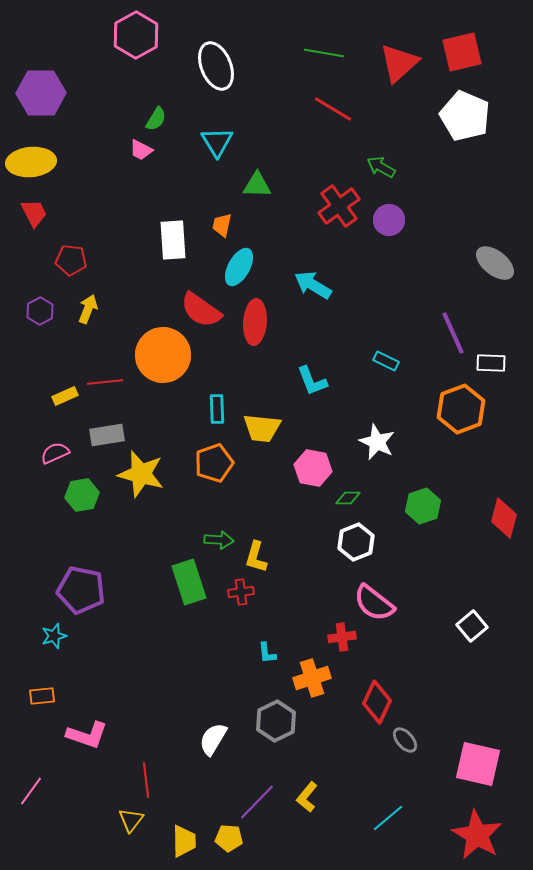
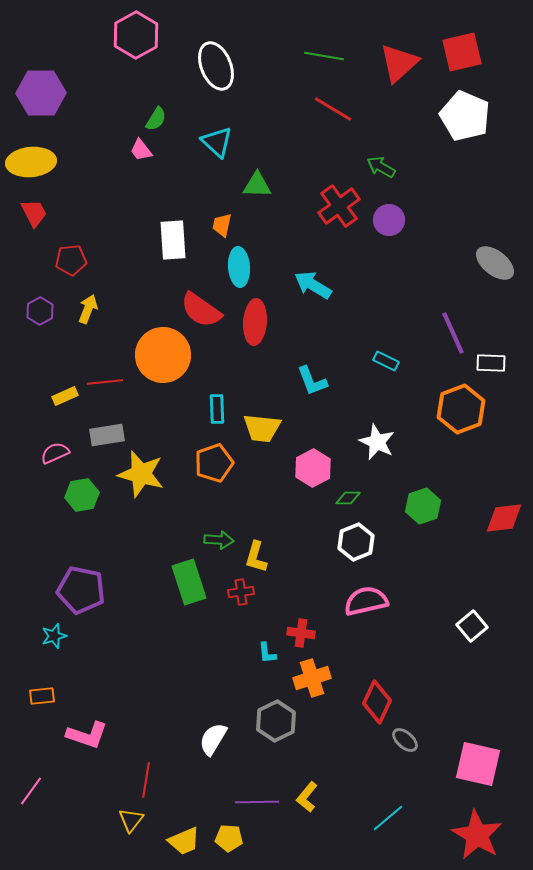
green line at (324, 53): moved 3 px down
cyan triangle at (217, 142): rotated 16 degrees counterclockwise
pink trapezoid at (141, 150): rotated 25 degrees clockwise
red pentagon at (71, 260): rotated 12 degrees counterclockwise
cyan ellipse at (239, 267): rotated 33 degrees counterclockwise
pink hexagon at (313, 468): rotated 21 degrees clockwise
red diamond at (504, 518): rotated 69 degrees clockwise
pink semicircle at (374, 603): moved 8 px left, 2 px up; rotated 129 degrees clockwise
red cross at (342, 637): moved 41 px left, 4 px up; rotated 16 degrees clockwise
gray ellipse at (405, 740): rotated 8 degrees counterclockwise
red line at (146, 780): rotated 16 degrees clockwise
purple line at (257, 802): rotated 45 degrees clockwise
yellow trapezoid at (184, 841): rotated 68 degrees clockwise
